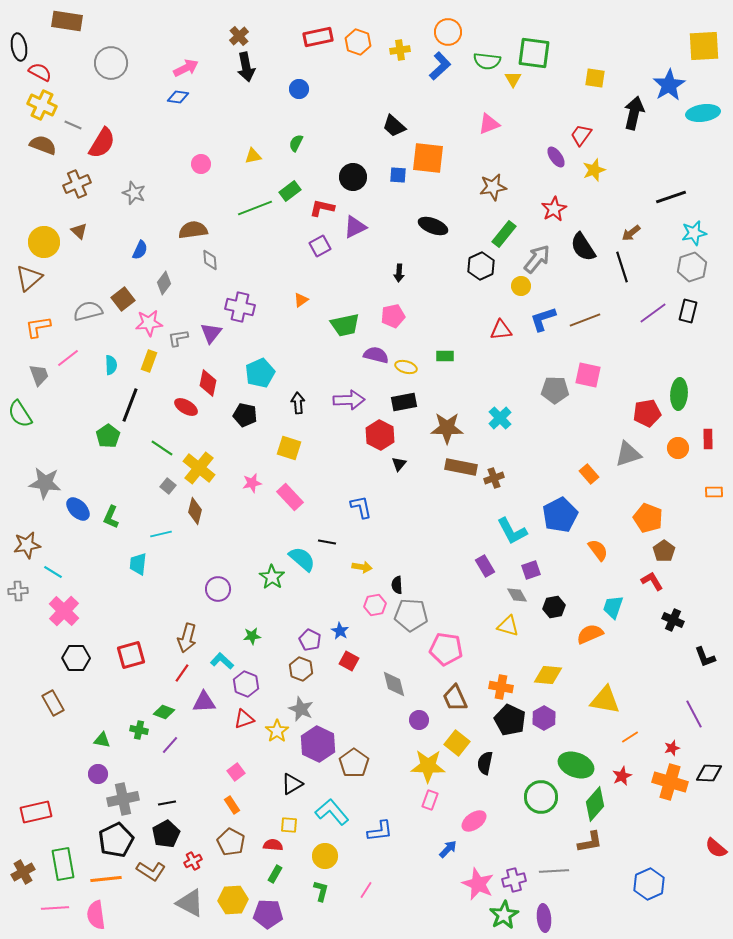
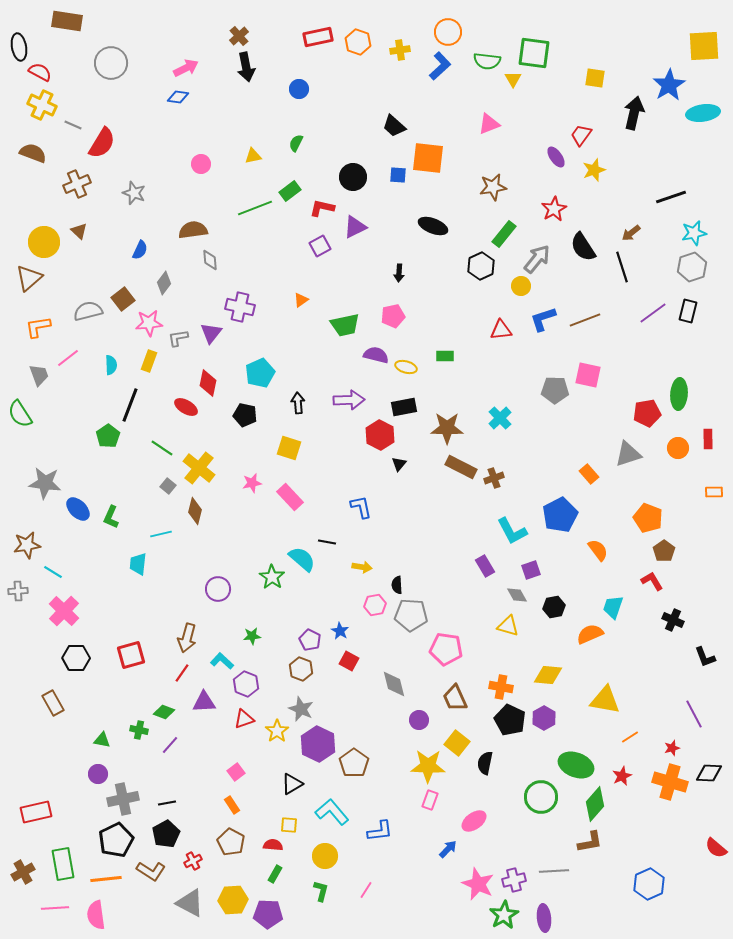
brown semicircle at (43, 145): moved 10 px left, 8 px down
black rectangle at (404, 402): moved 5 px down
brown rectangle at (461, 467): rotated 16 degrees clockwise
